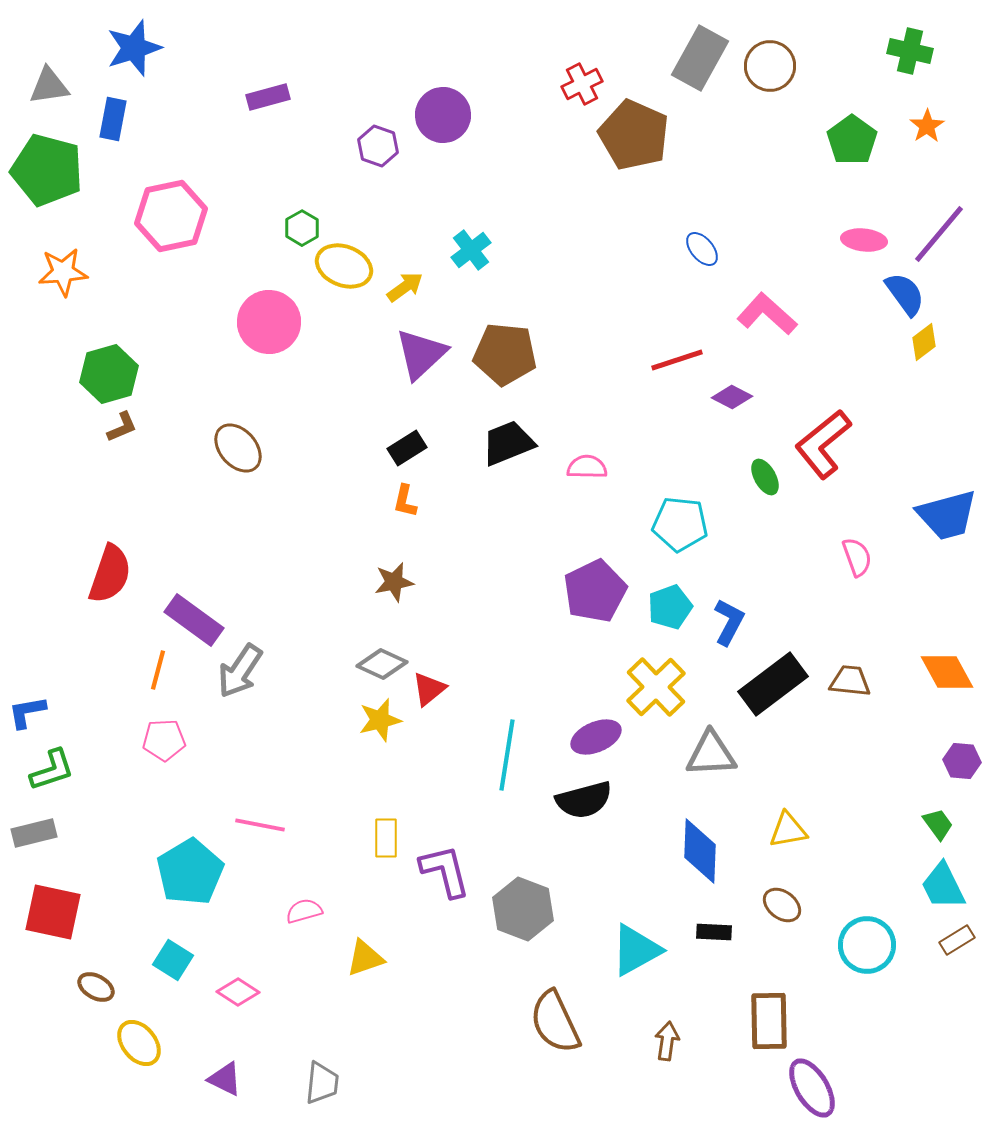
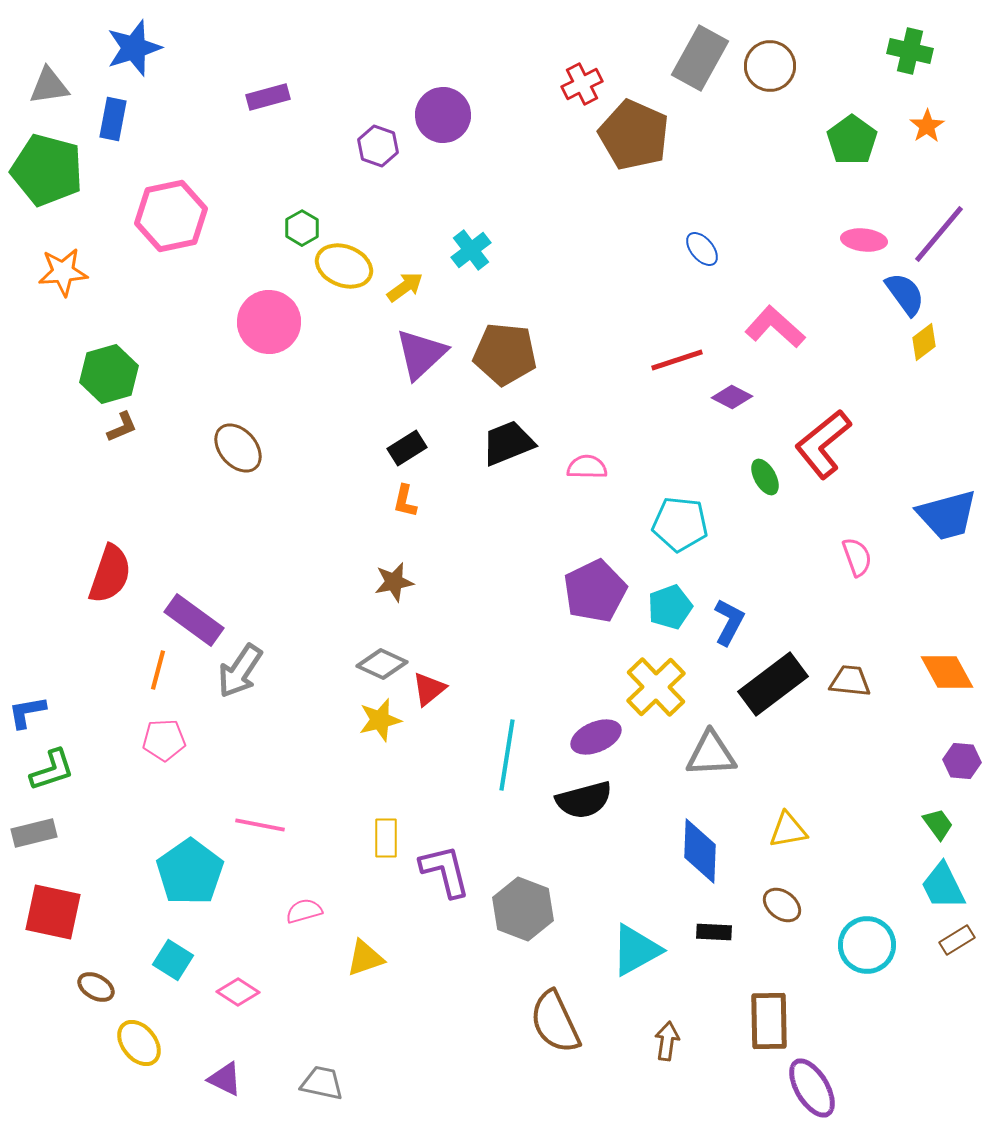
pink L-shape at (767, 314): moved 8 px right, 13 px down
cyan pentagon at (190, 872): rotated 4 degrees counterclockwise
gray trapezoid at (322, 1083): rotated 84 degrees counterclockwise
